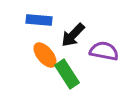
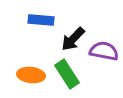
blue rectangle: moved 2 px right
black arrow: moved 4 px down
orange ellipse: moved 14 px left, 20 px down; rotated 44 degrees counterclockwise
